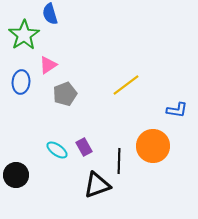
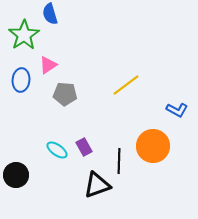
blue ellipse: moved 2 px up
gray pentagon: rotated 25 degrees clockwise
blue L-shape: rotated 20 degrees clockwise
